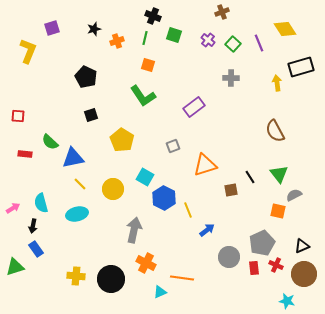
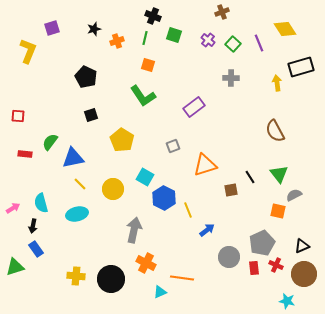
green semicircle at (50, 142): rotated 84 degrees clockwise
